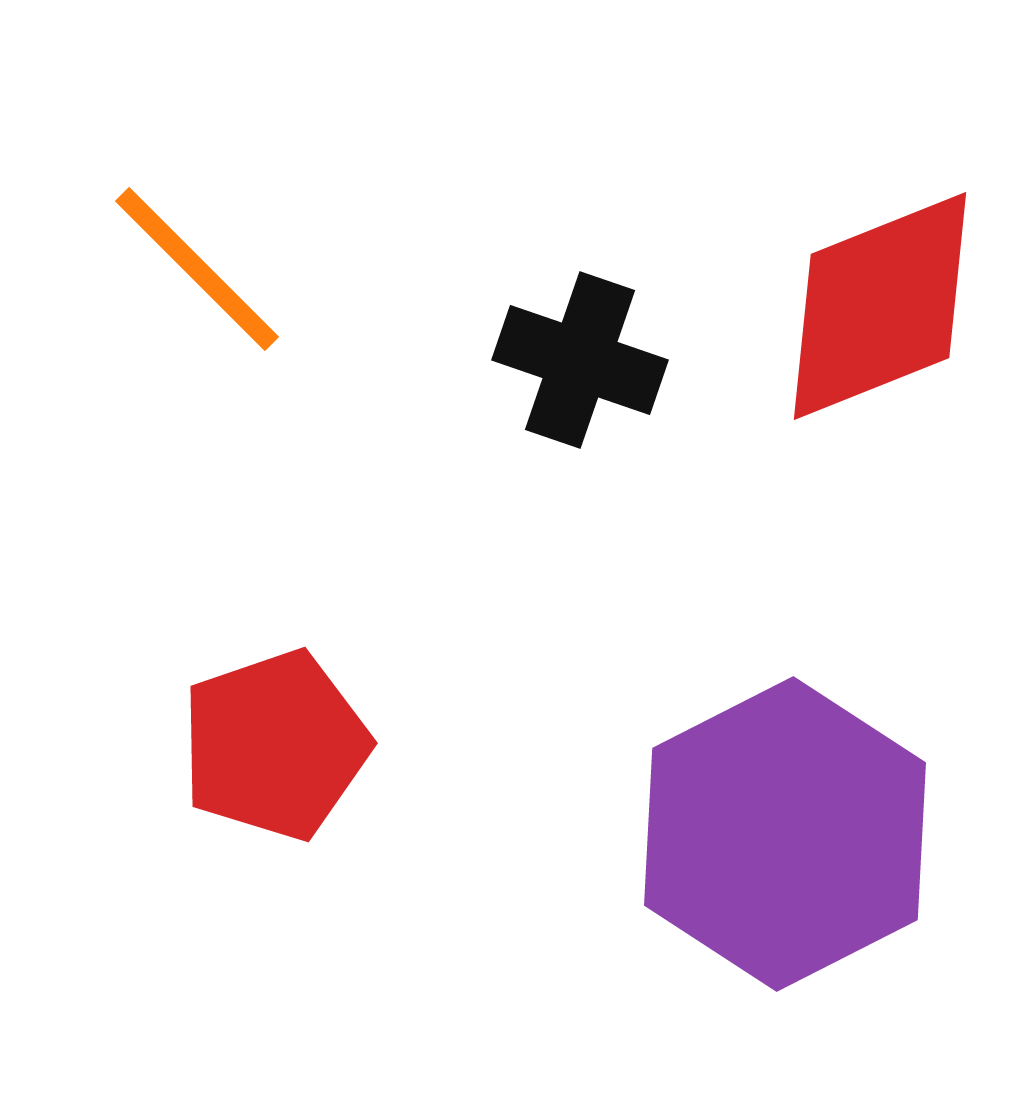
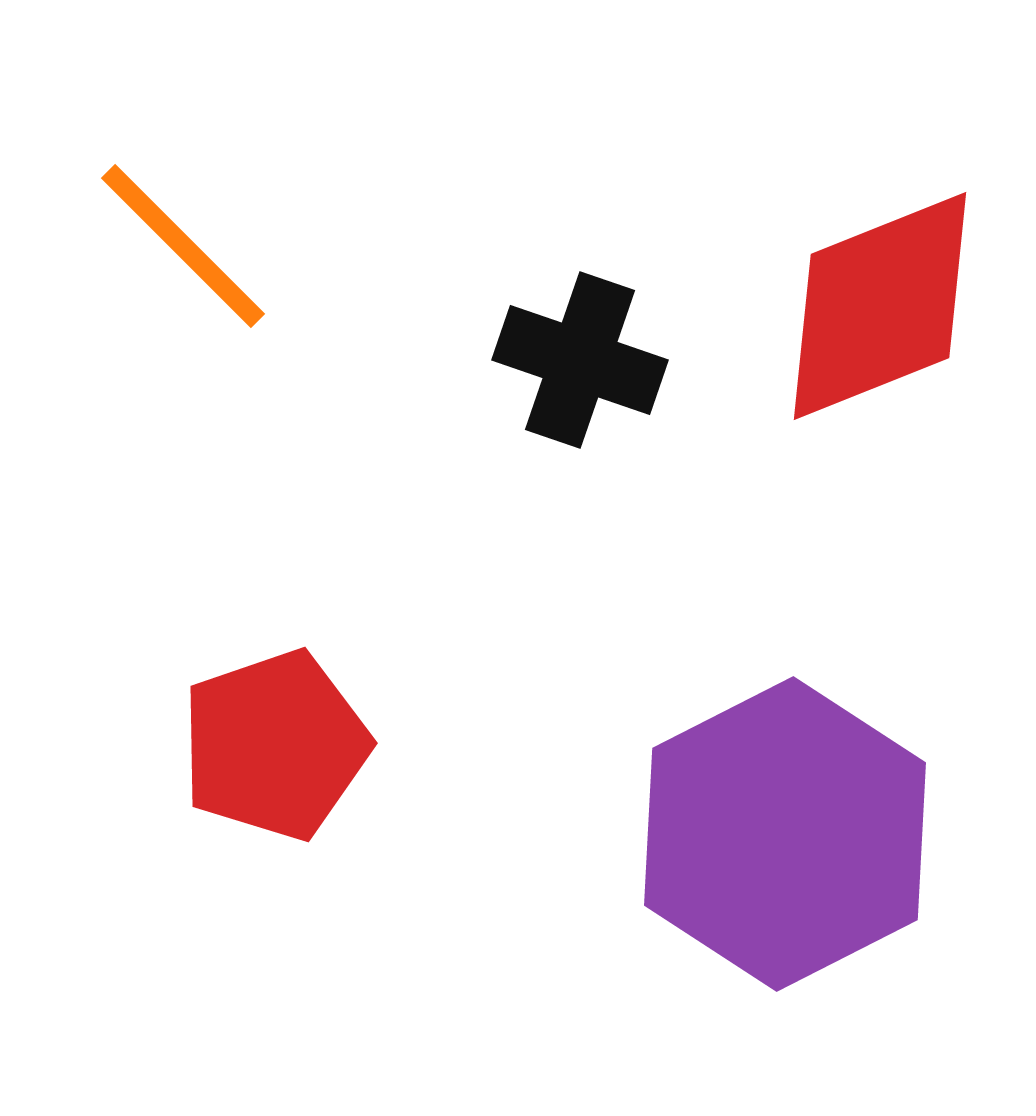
orange line: moved 14 px left, 23 px up
